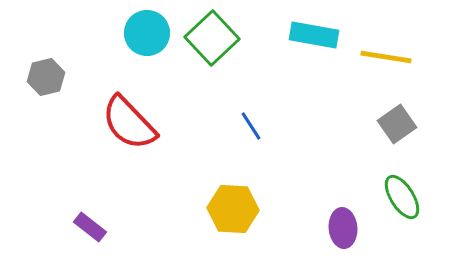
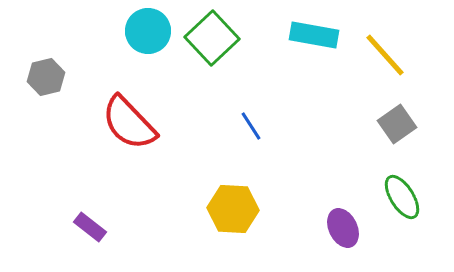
cyan circle: moved 1 px right, 2 px up
yellow line: moved 1 px left, 2 px up; rotated 39 degrees clockwise
purple ellipse: rotated 21 degrees counterclockwise
